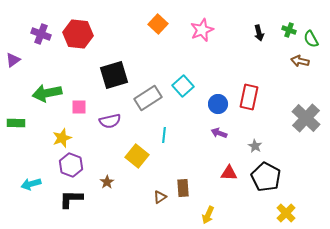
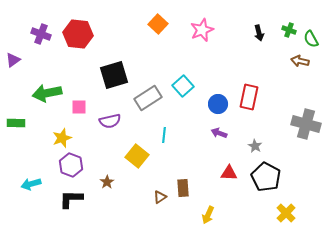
gray cross: moved 6 px down; rotated 28 degrees counterclockwise
